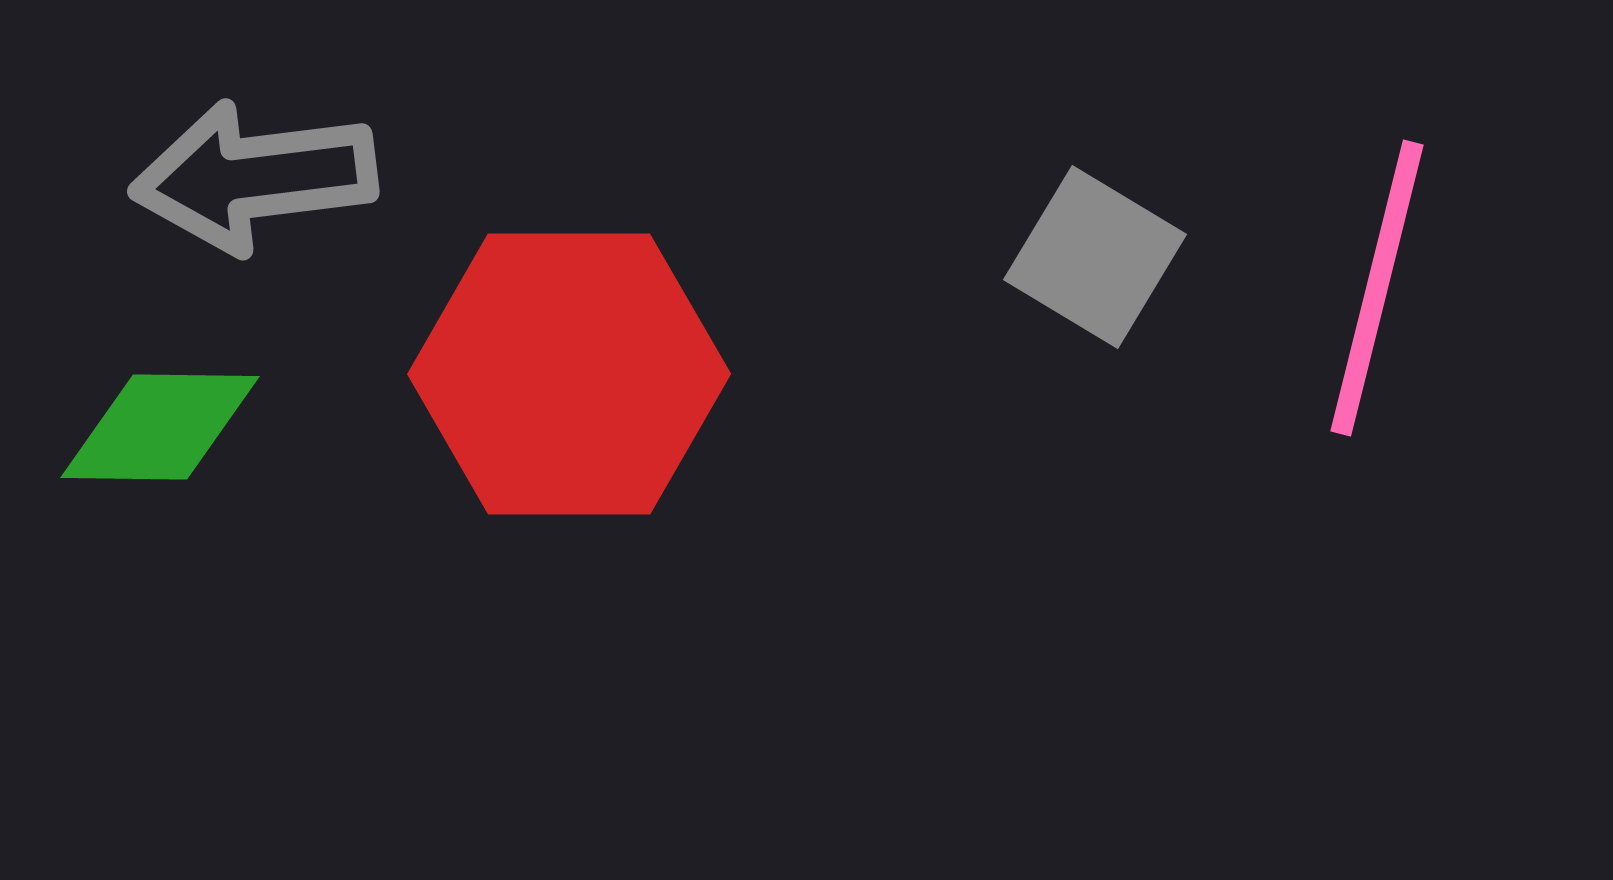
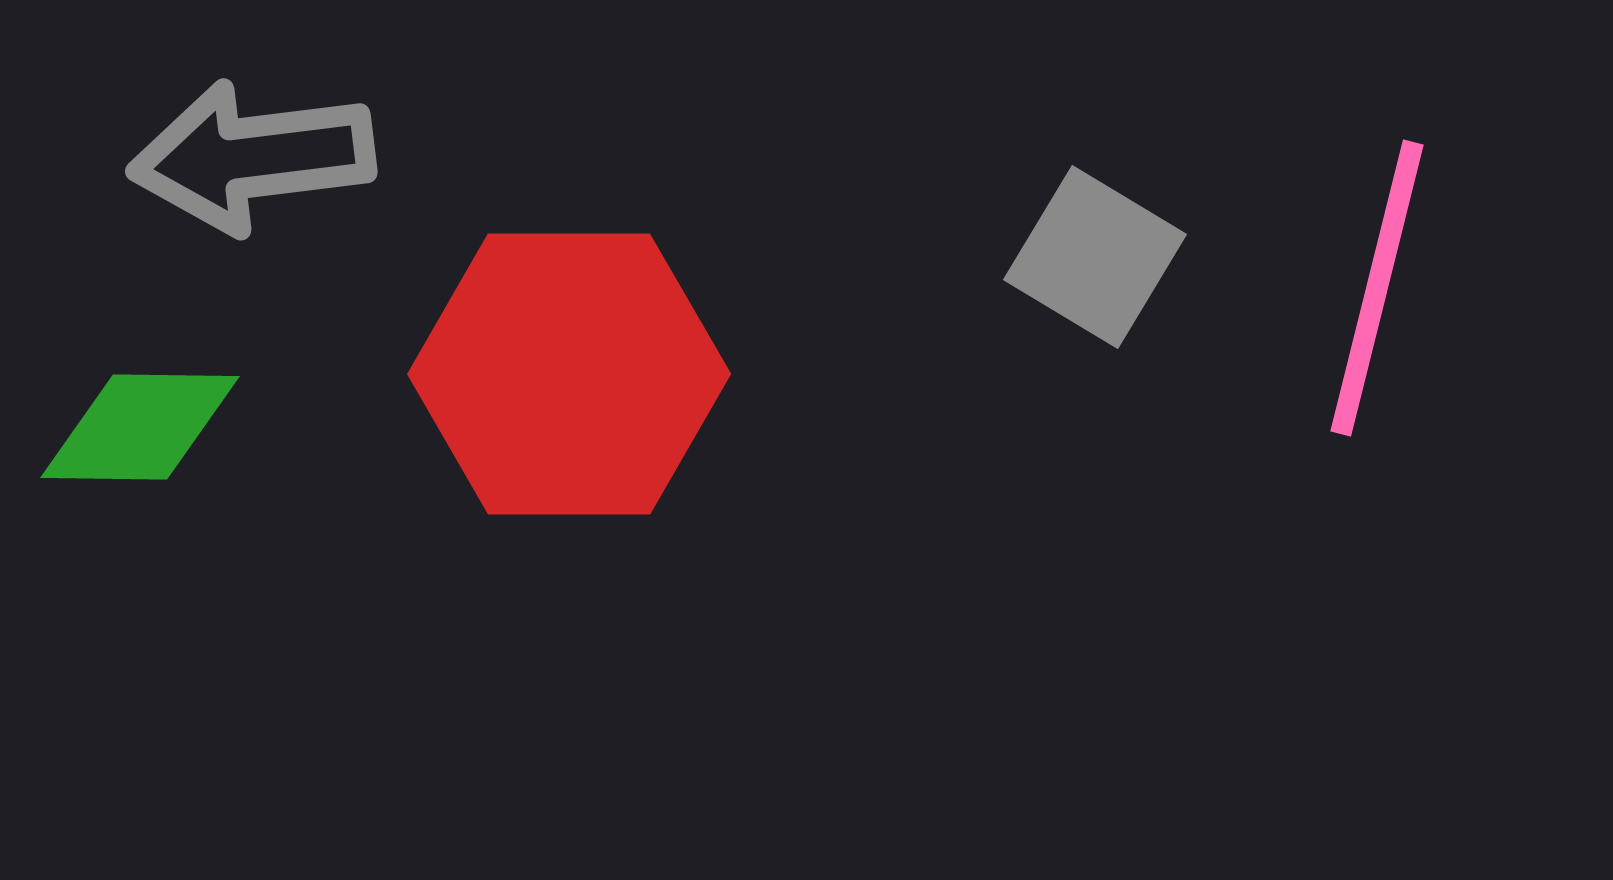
gray arrow: moved 2 px left, 20 px up
green diamond: moved 20 px left
